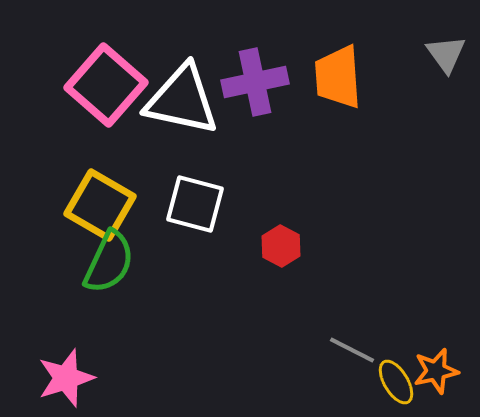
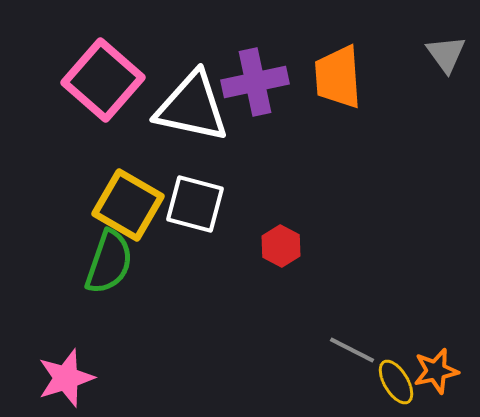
pink square: moved 3 px left, 5 px up
white triangle: moved 10 px right, 7 px down
yellow square: moved 28 px right
green semicircle: rotated 6 degrees counterclockwise
